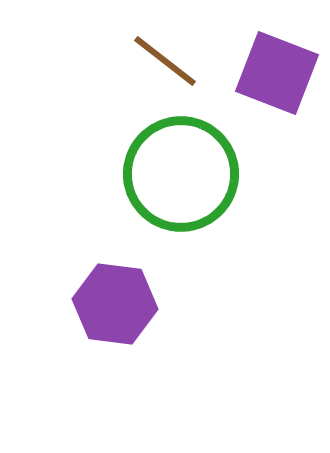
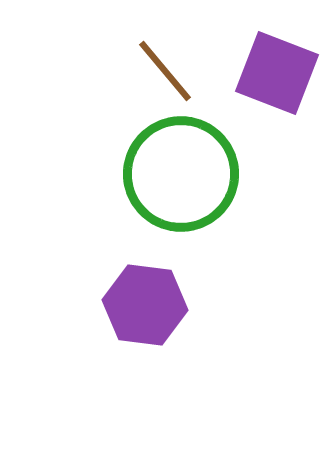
brown line: moved 10 px down; rotated 12 degrees clockwise
purple hexagon: moved 30 px right, 1 px down
